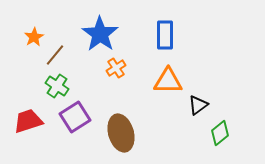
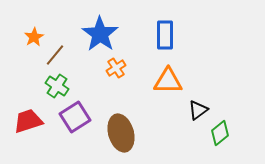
black triangle: moved 5 px down
